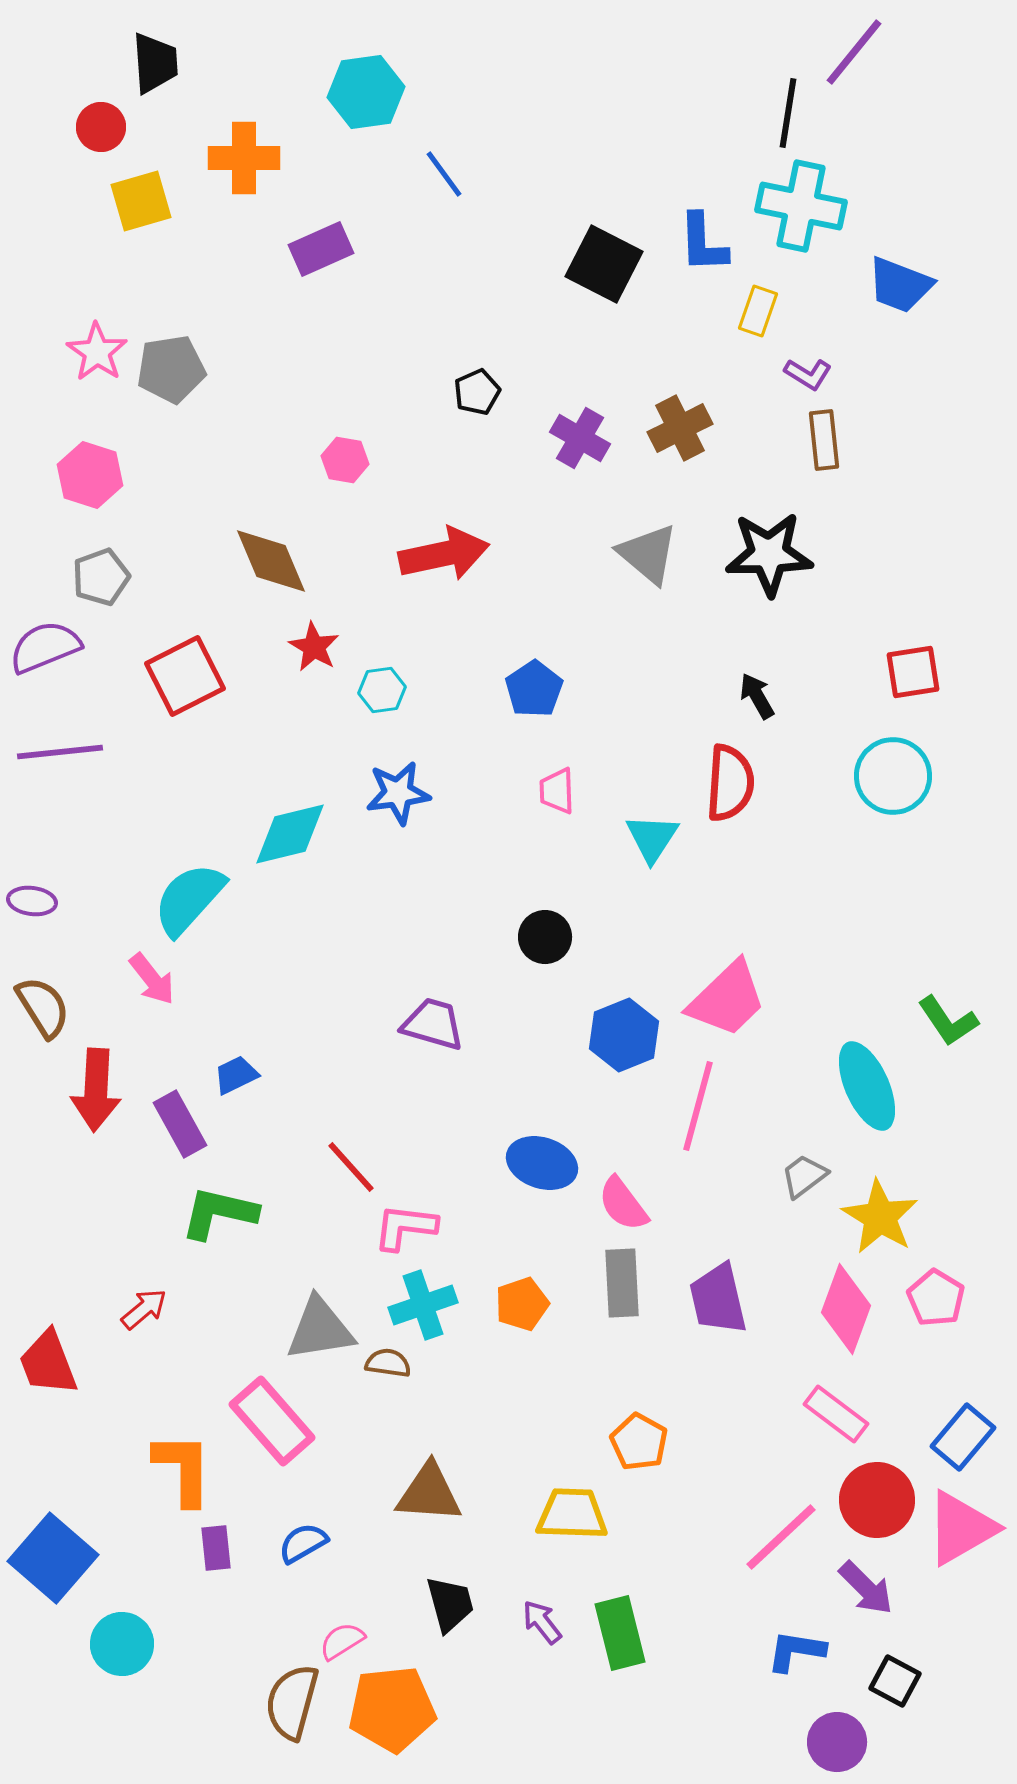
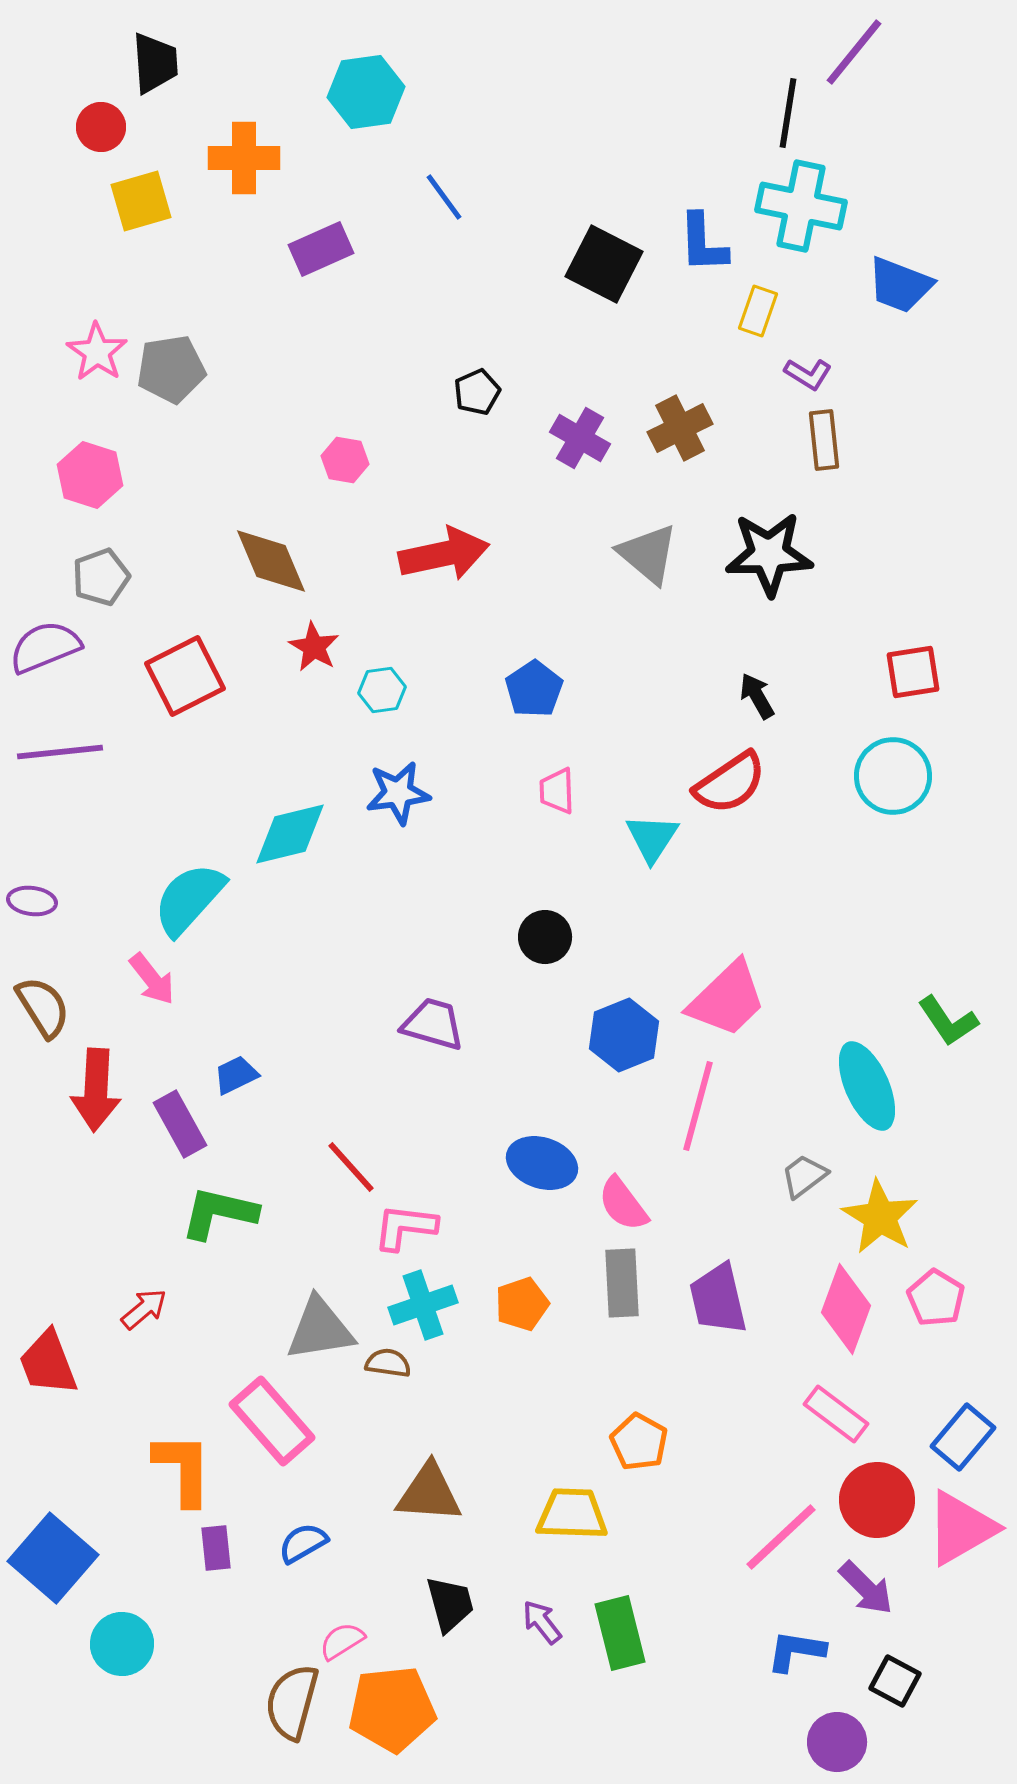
blue line at (444, 174): moved 23 px down
red semicircle at (730, 783): rotated 52 degrees clockwise
